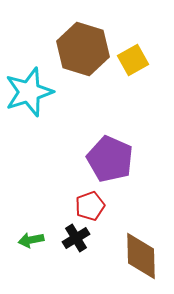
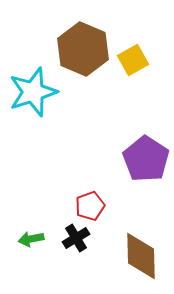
brown hexagon: rotated 6 degrees clockwise
cyan star: moved 4 px right
purple pentagon: moved 36 px right; rotated 9 degrees clockwise
green arrow: moved 1 px up
